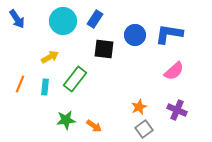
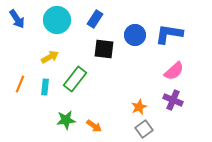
cyan circle: moved 6 px left, 1 px up
purple cross: moved 4 px left, 10 px up
